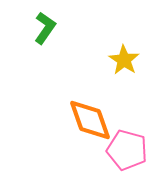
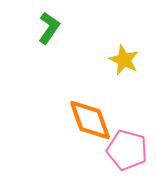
green L-shape: moved 4 px right
yellow star: rotated 8 degrees counterclockwise
